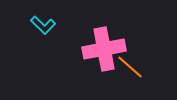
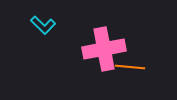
orange line: rotated 36 degrees counterclockwise
